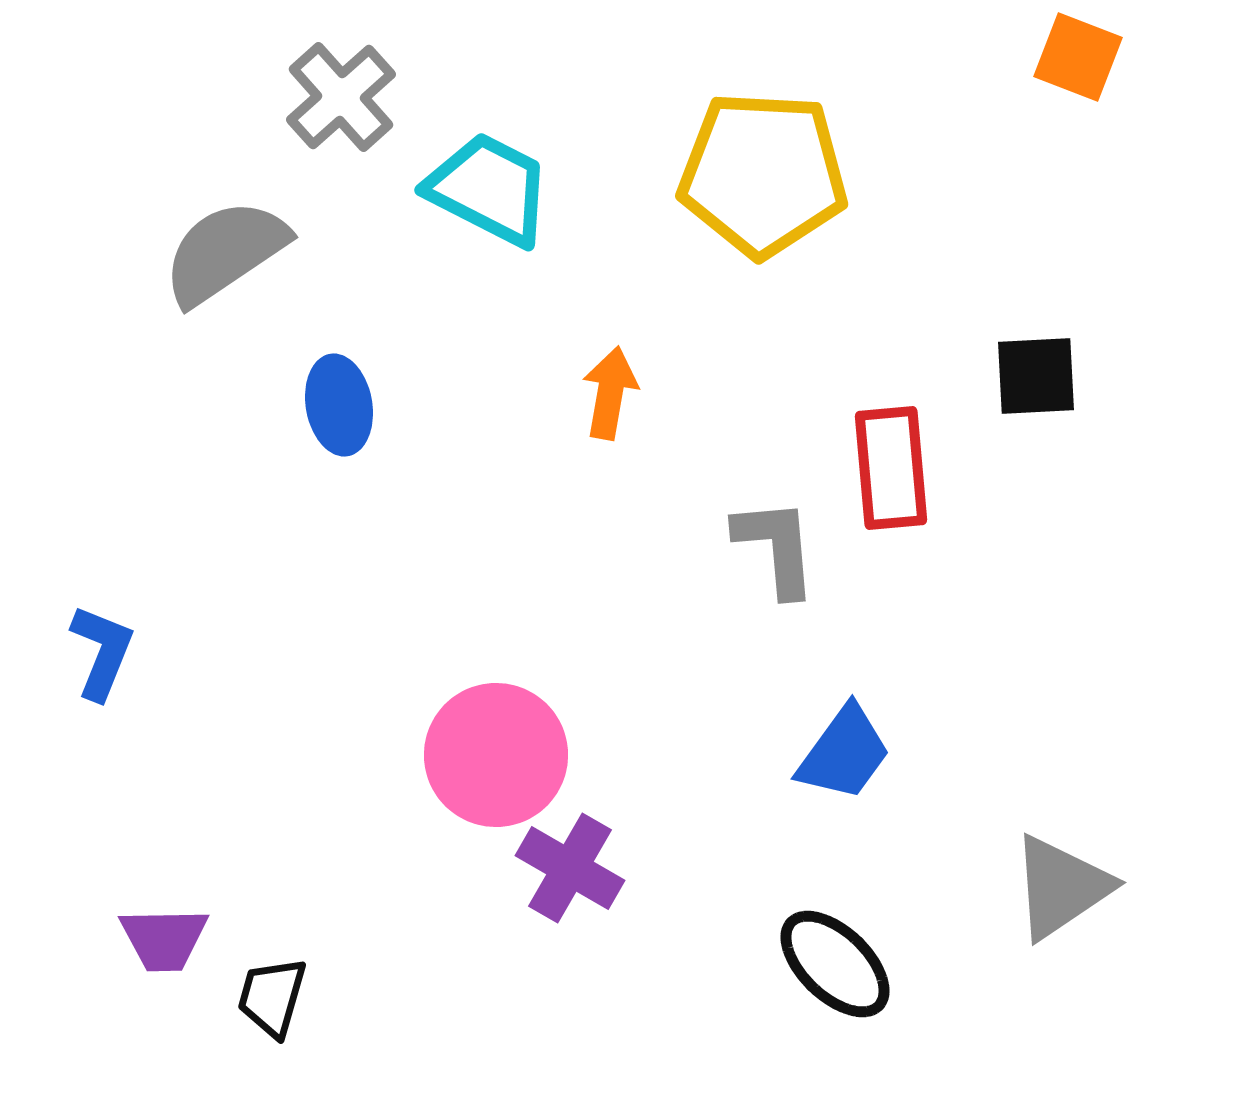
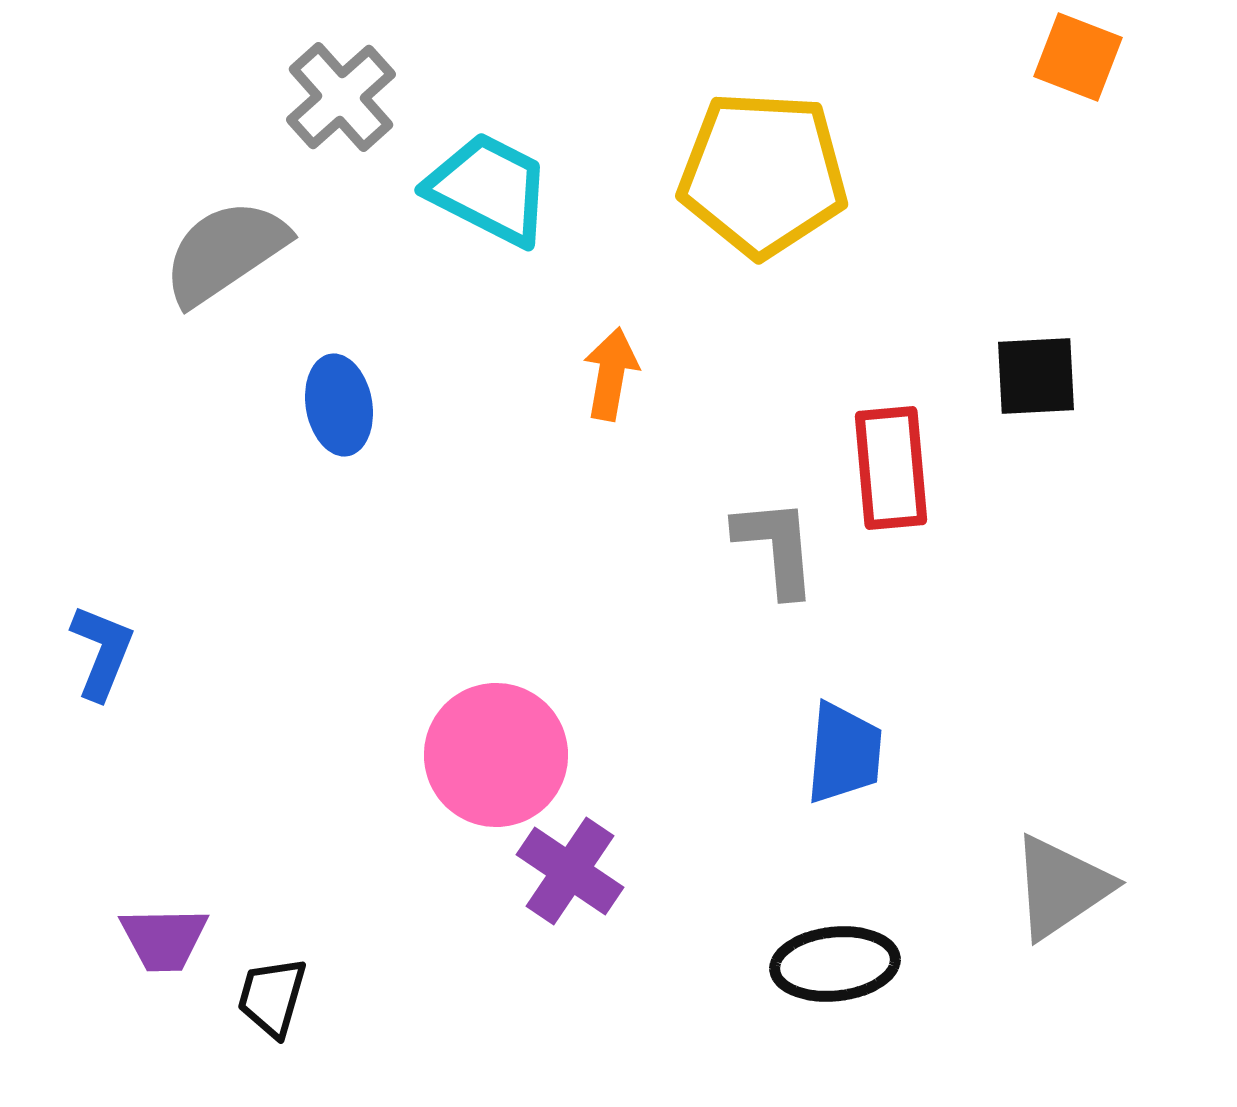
orange arrow: moved 1 px right, 19 px up
blue trapezoid: rotated 31 degrees counterclockwise
purple cross: moved 3 px down; rotated 4 degrees clockwise
black ellipse: rotated 50 degrees counterclockwise
